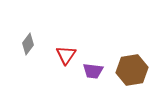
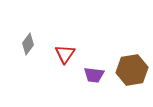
red triangle: moved 1 px left, 1 px up
purple trapezoid: moved 1 px right, 4 px down
